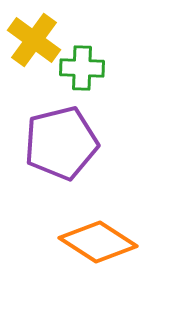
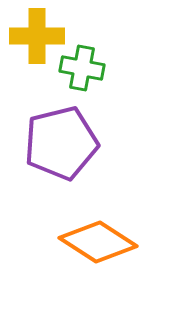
yellow cross: moved 3 px right, 4 px up; rotated 36 degrees counterclockwise
green cross: rotated 9 degrees clockwise
